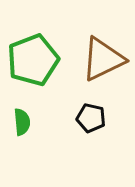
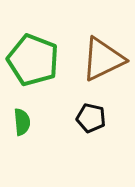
green pentagon: rotated 30 degrees counterclockwise
